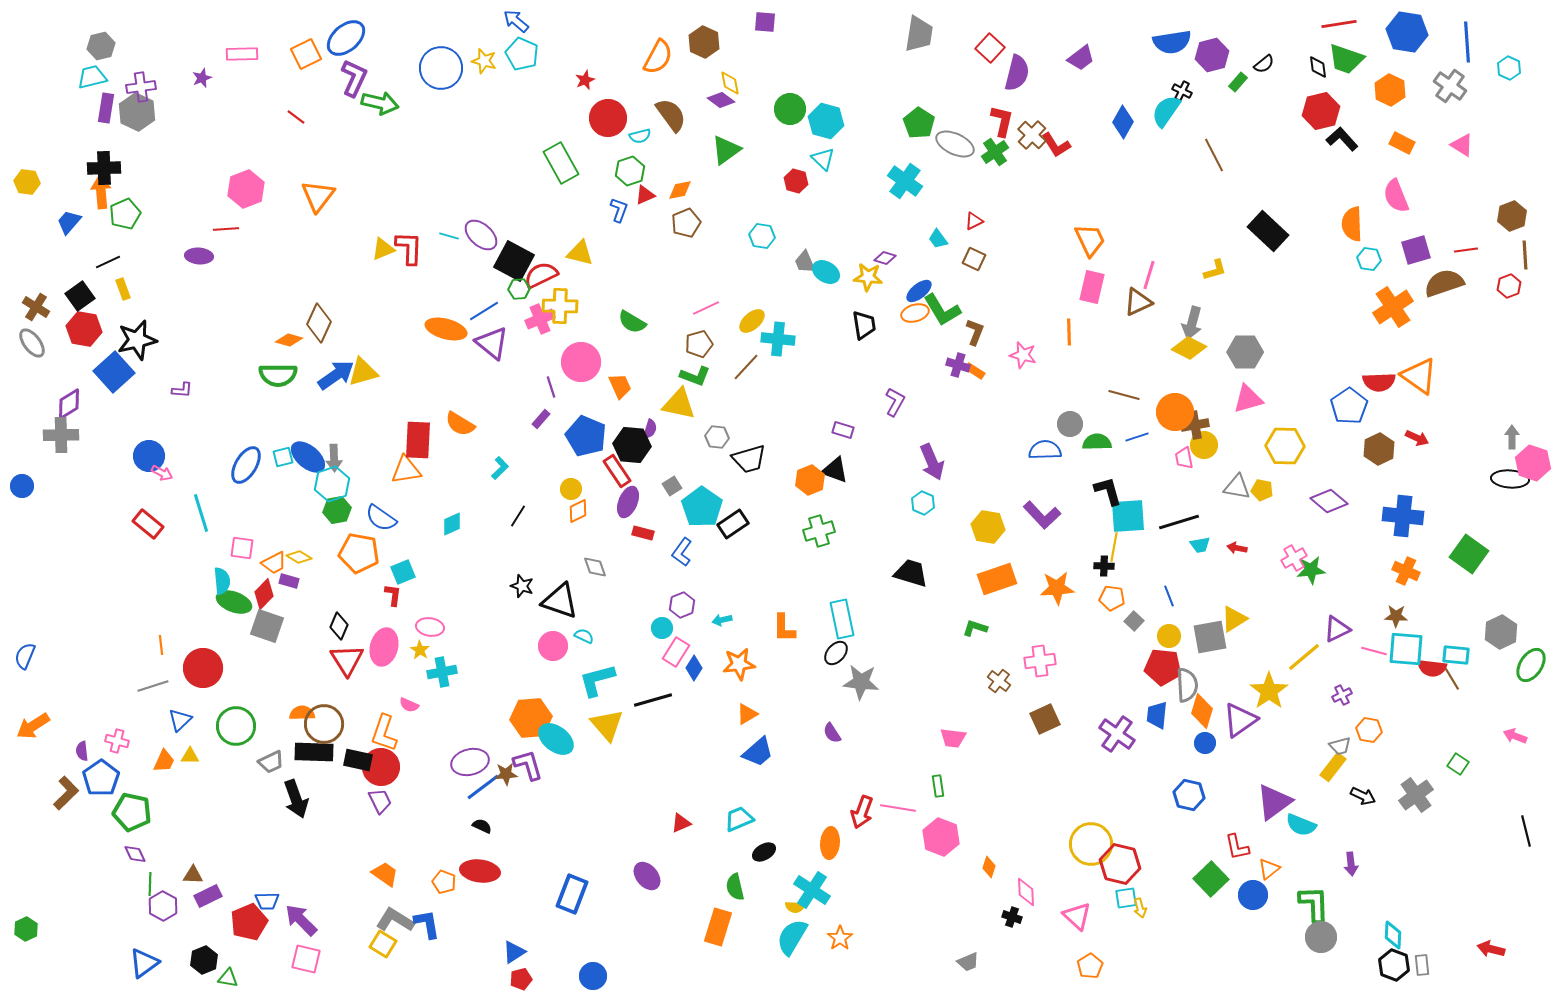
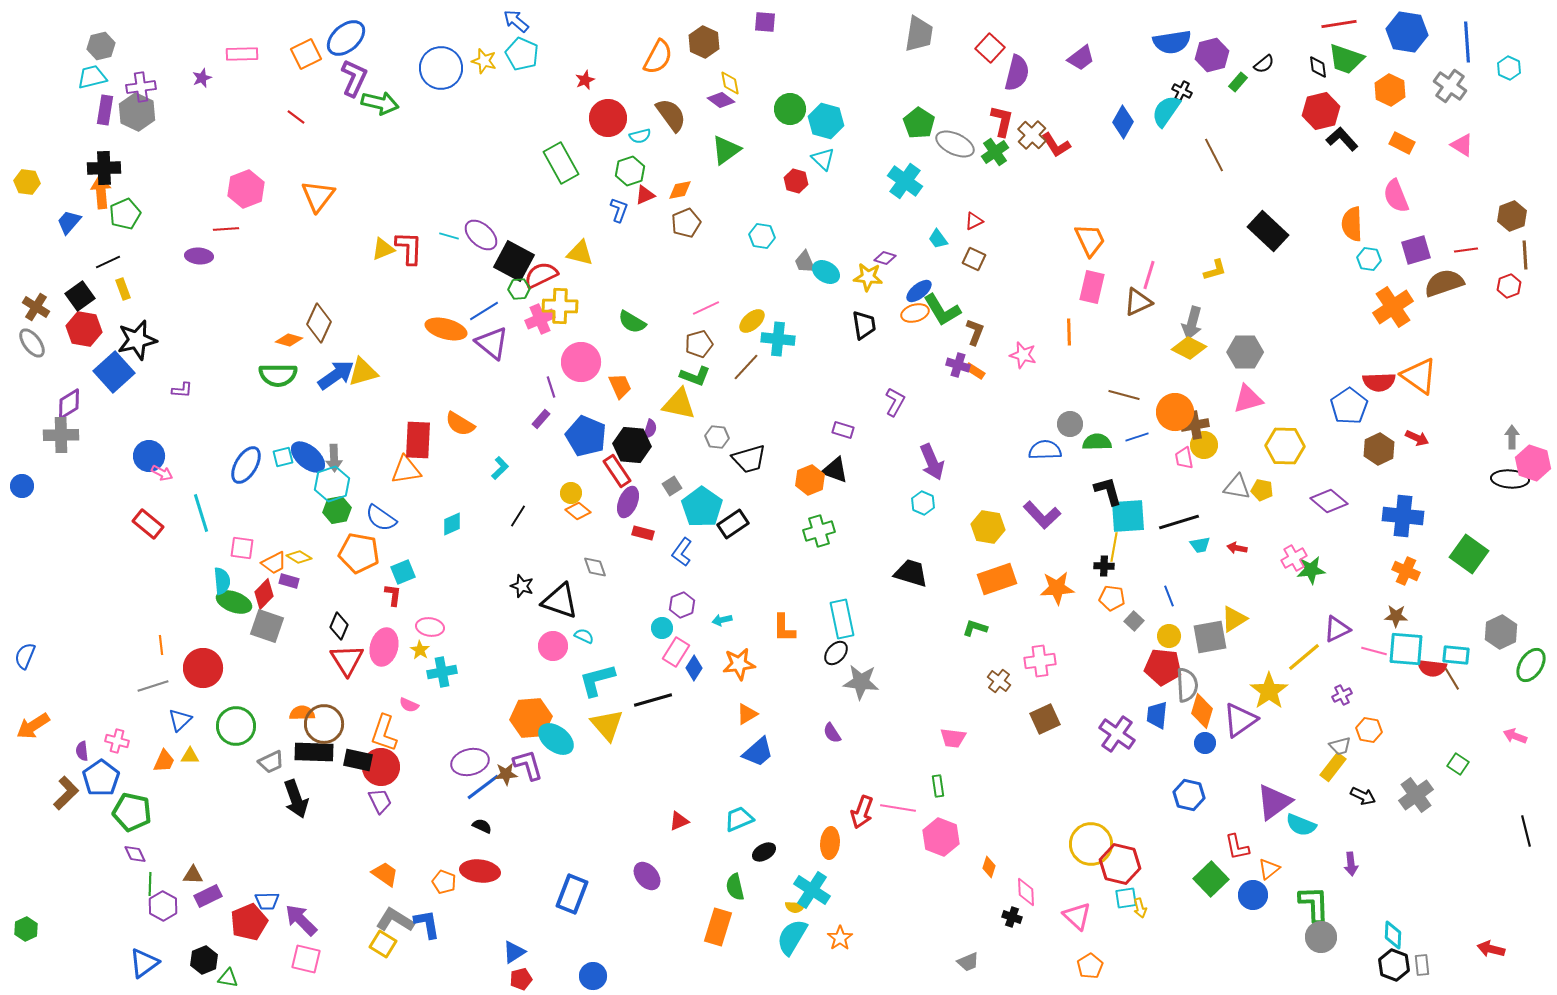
purple rectangle at (106, 108): moved 1 px left, 2 px down
yellow circle at (571, 489): moved 4 px down
orange diamond at (578, 511): rotated 65 degrees clockwise
red triangle at (681, 823): moved 2 px left, 2 px up
